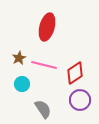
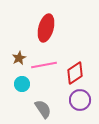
red ellipse: moved 1 px left, 1 px down
pink line: rotated 25 degrees counterclockwise
